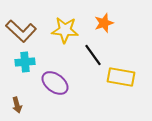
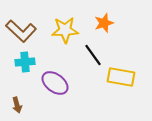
yellow star: rotated 8 degrees counterclockwise
